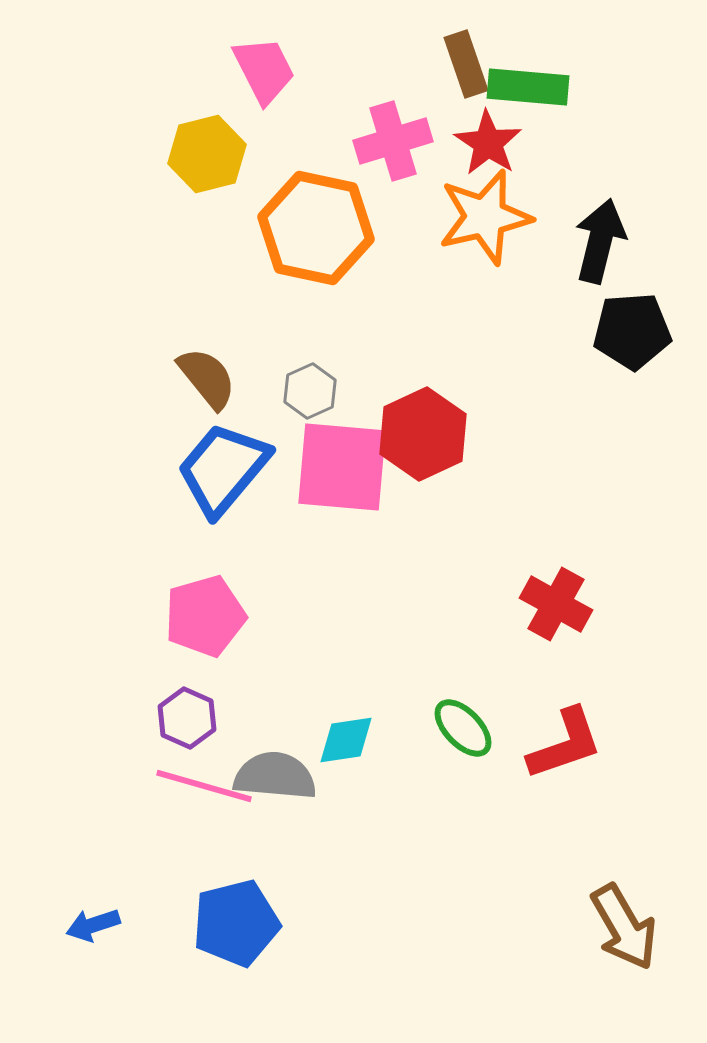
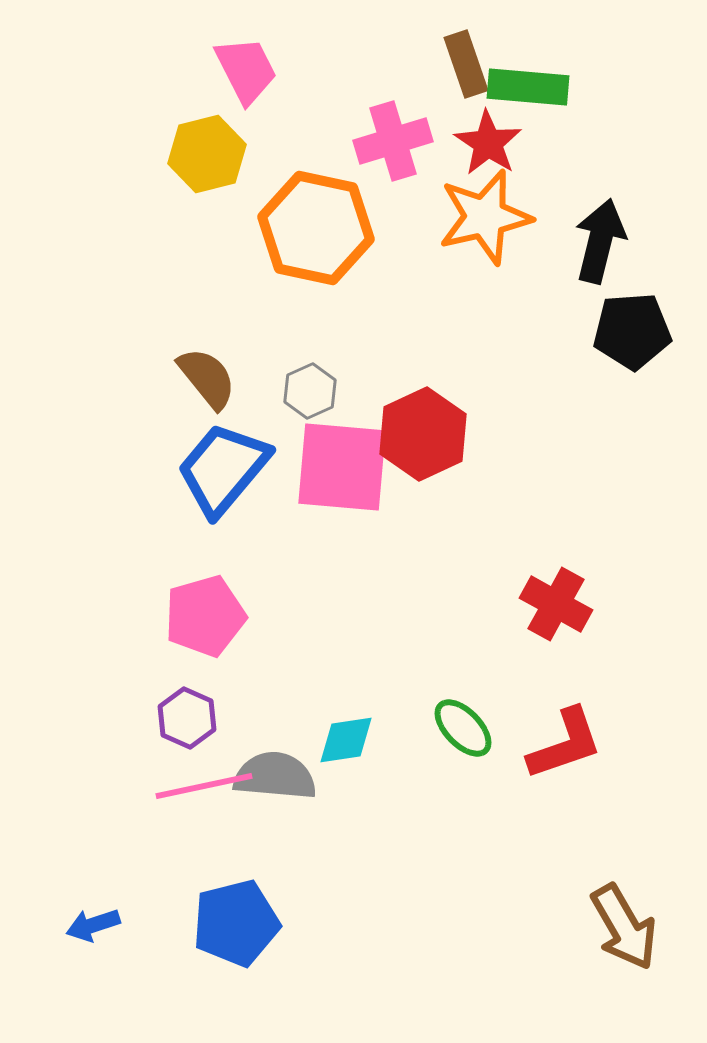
pink trapezoid: moved 18 px left
pink line: rotated 28 degrees counterclockwise
